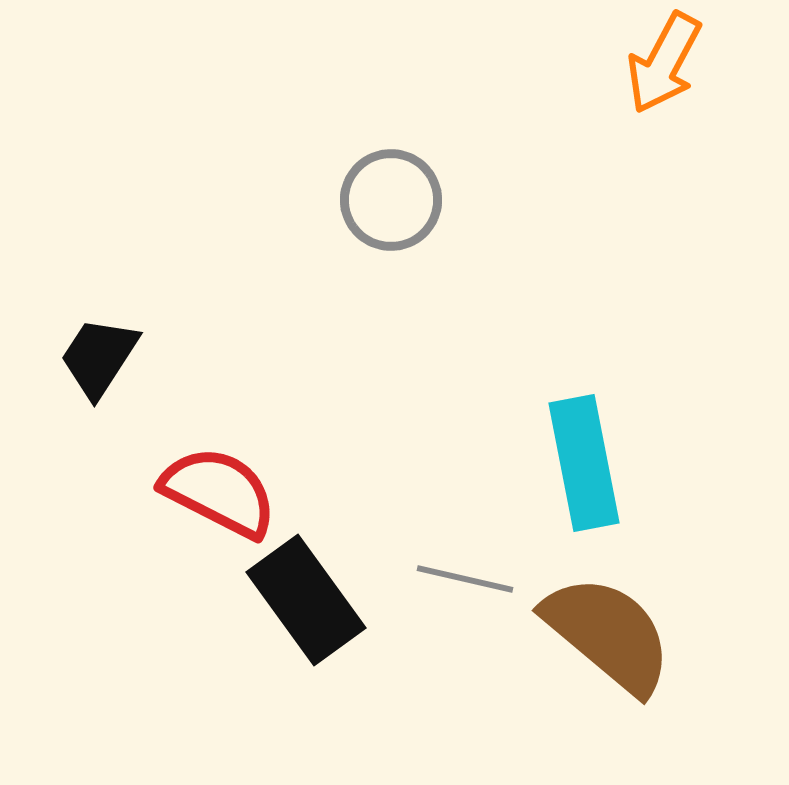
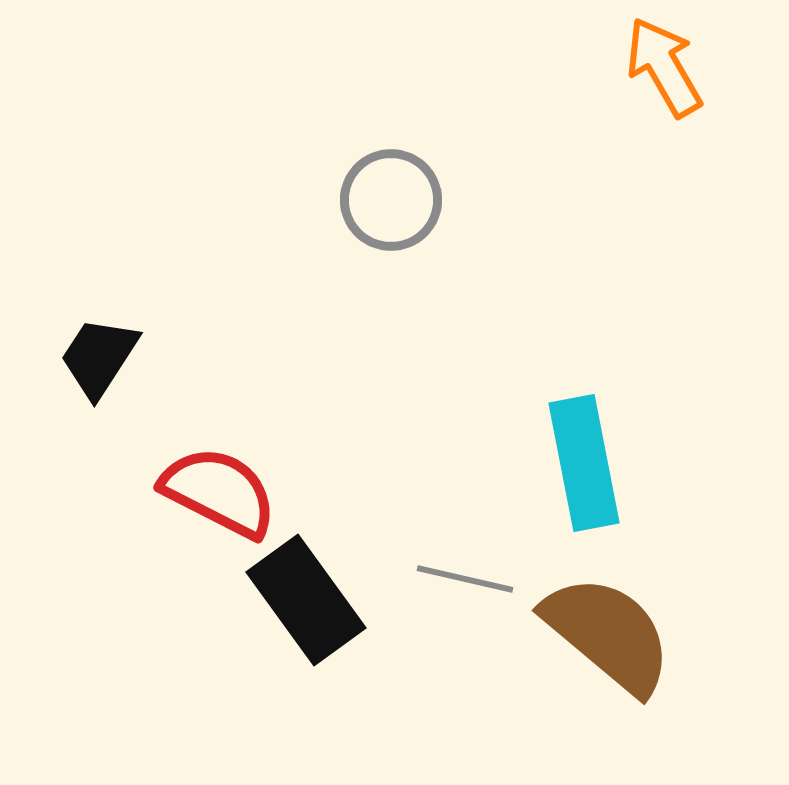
orange arrow: moved 4 px down; rotated 122 degrees clockwise
